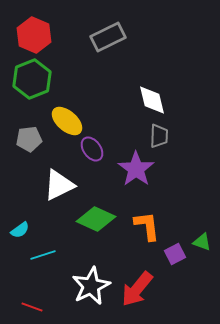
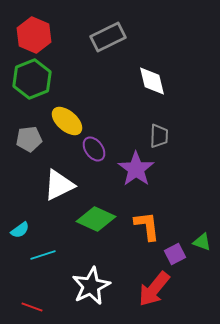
white diamond: moved 19 px up
purple ellipse: moved 2 px right
red arrow: moved 17 px right
